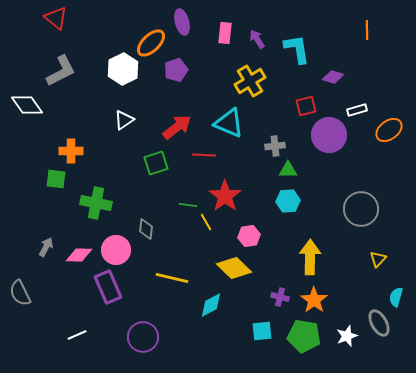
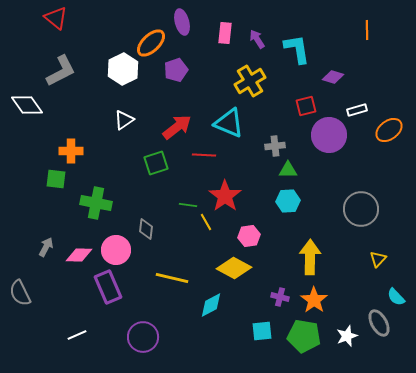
yellow diamond at (234, 268): rotated 16 degrees counterclockwise
cyan semicircle at (396, 297): rotated 60 degrees counterclockwise
